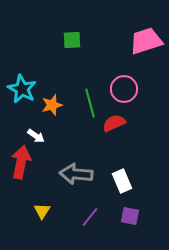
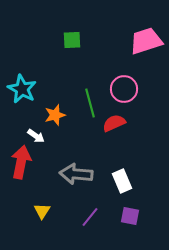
orange star: moved 3 px right, 10 px down
